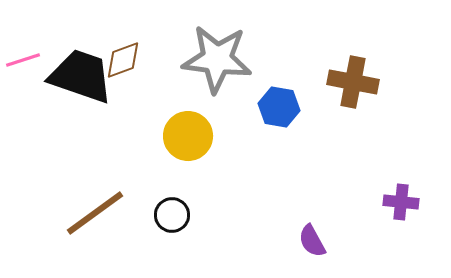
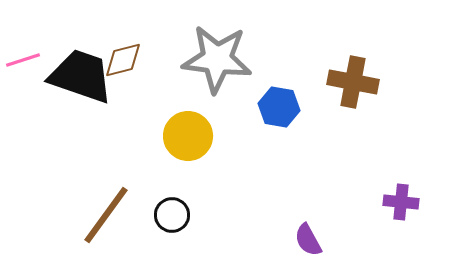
brown diamond: rotated 6 degrees clockwise
brown line: moved 11 px right, 2 px down; rotated 18 degrees counterclockwise
purple semicircle: moved 4 px left, 1 px up
